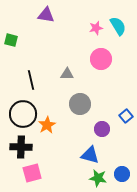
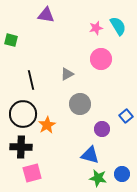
gray triangle: rotated 32 degrees counterclockwise
